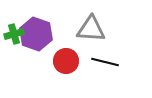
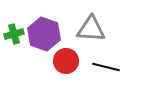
purple hexagon: moved 8 px right
black line: moved 1 px right, 5 px down
